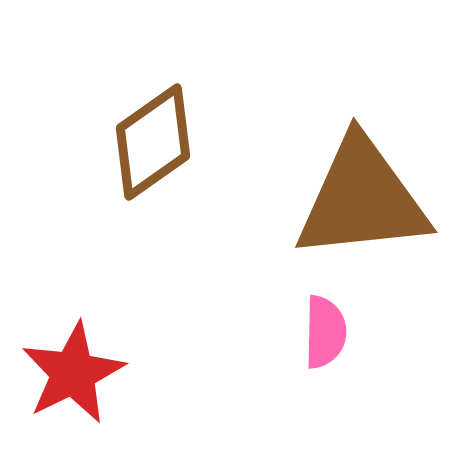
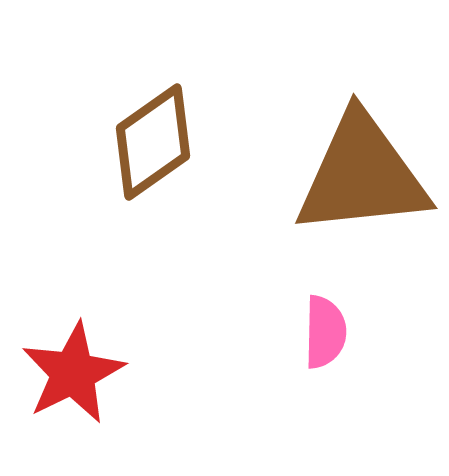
brown triangle: moved 24 px up
